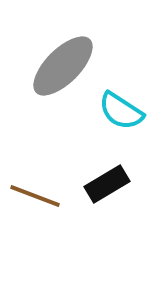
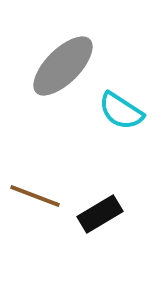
black rectangle: moved 7 px left, 30 px down
